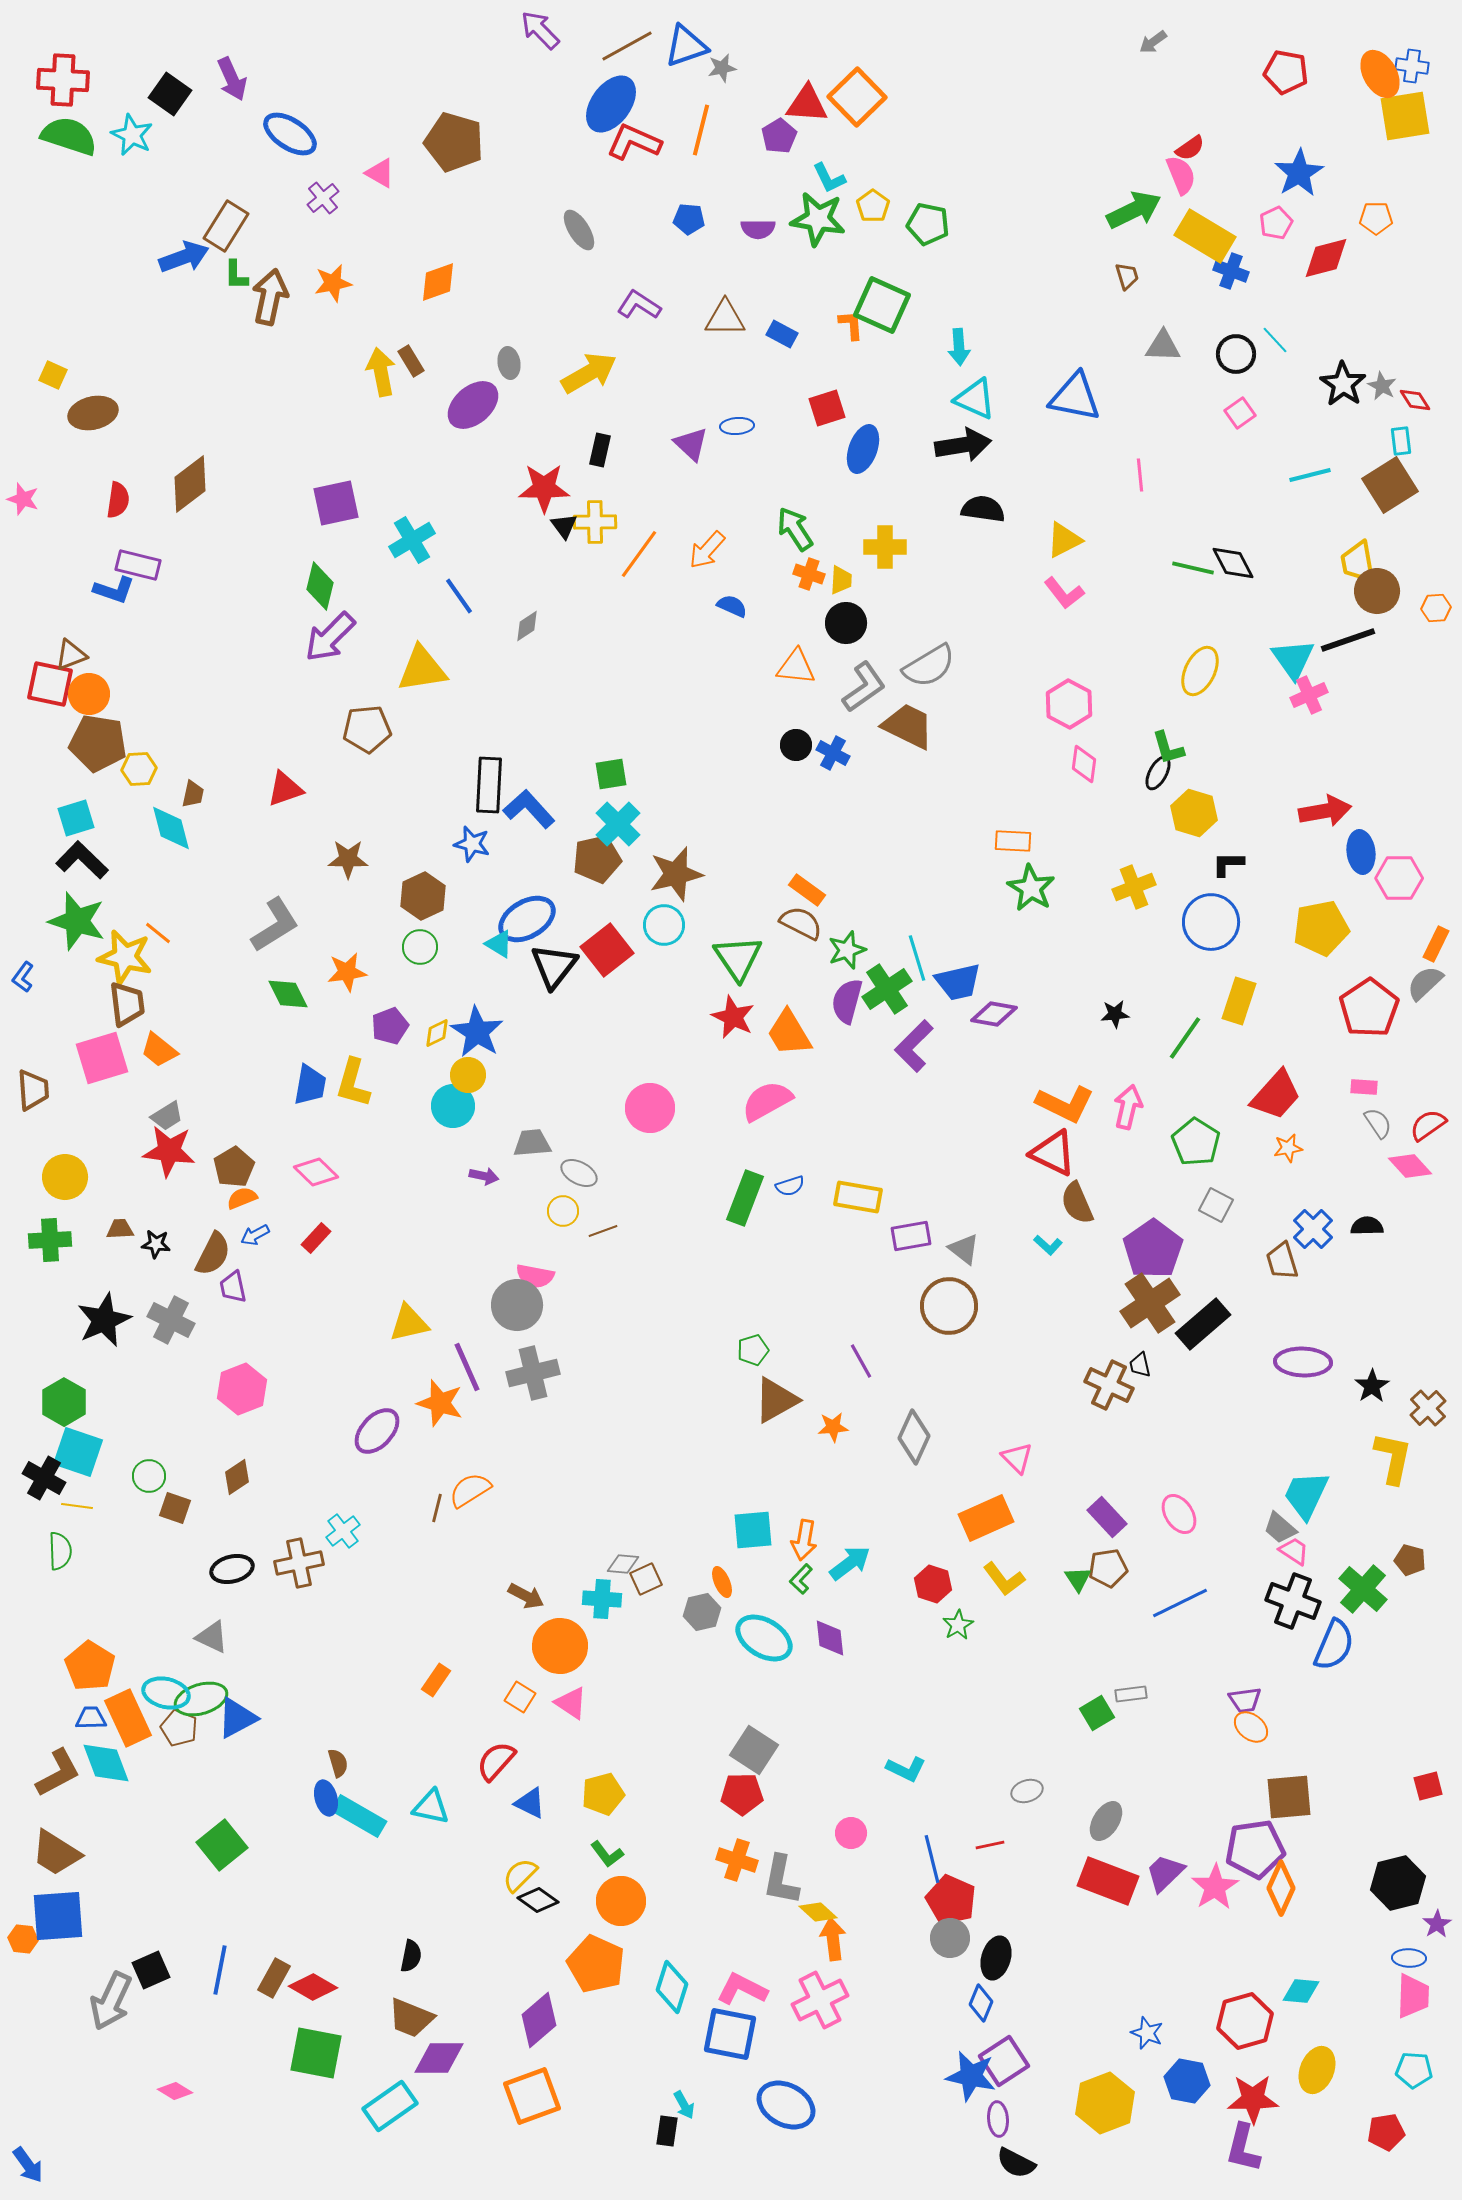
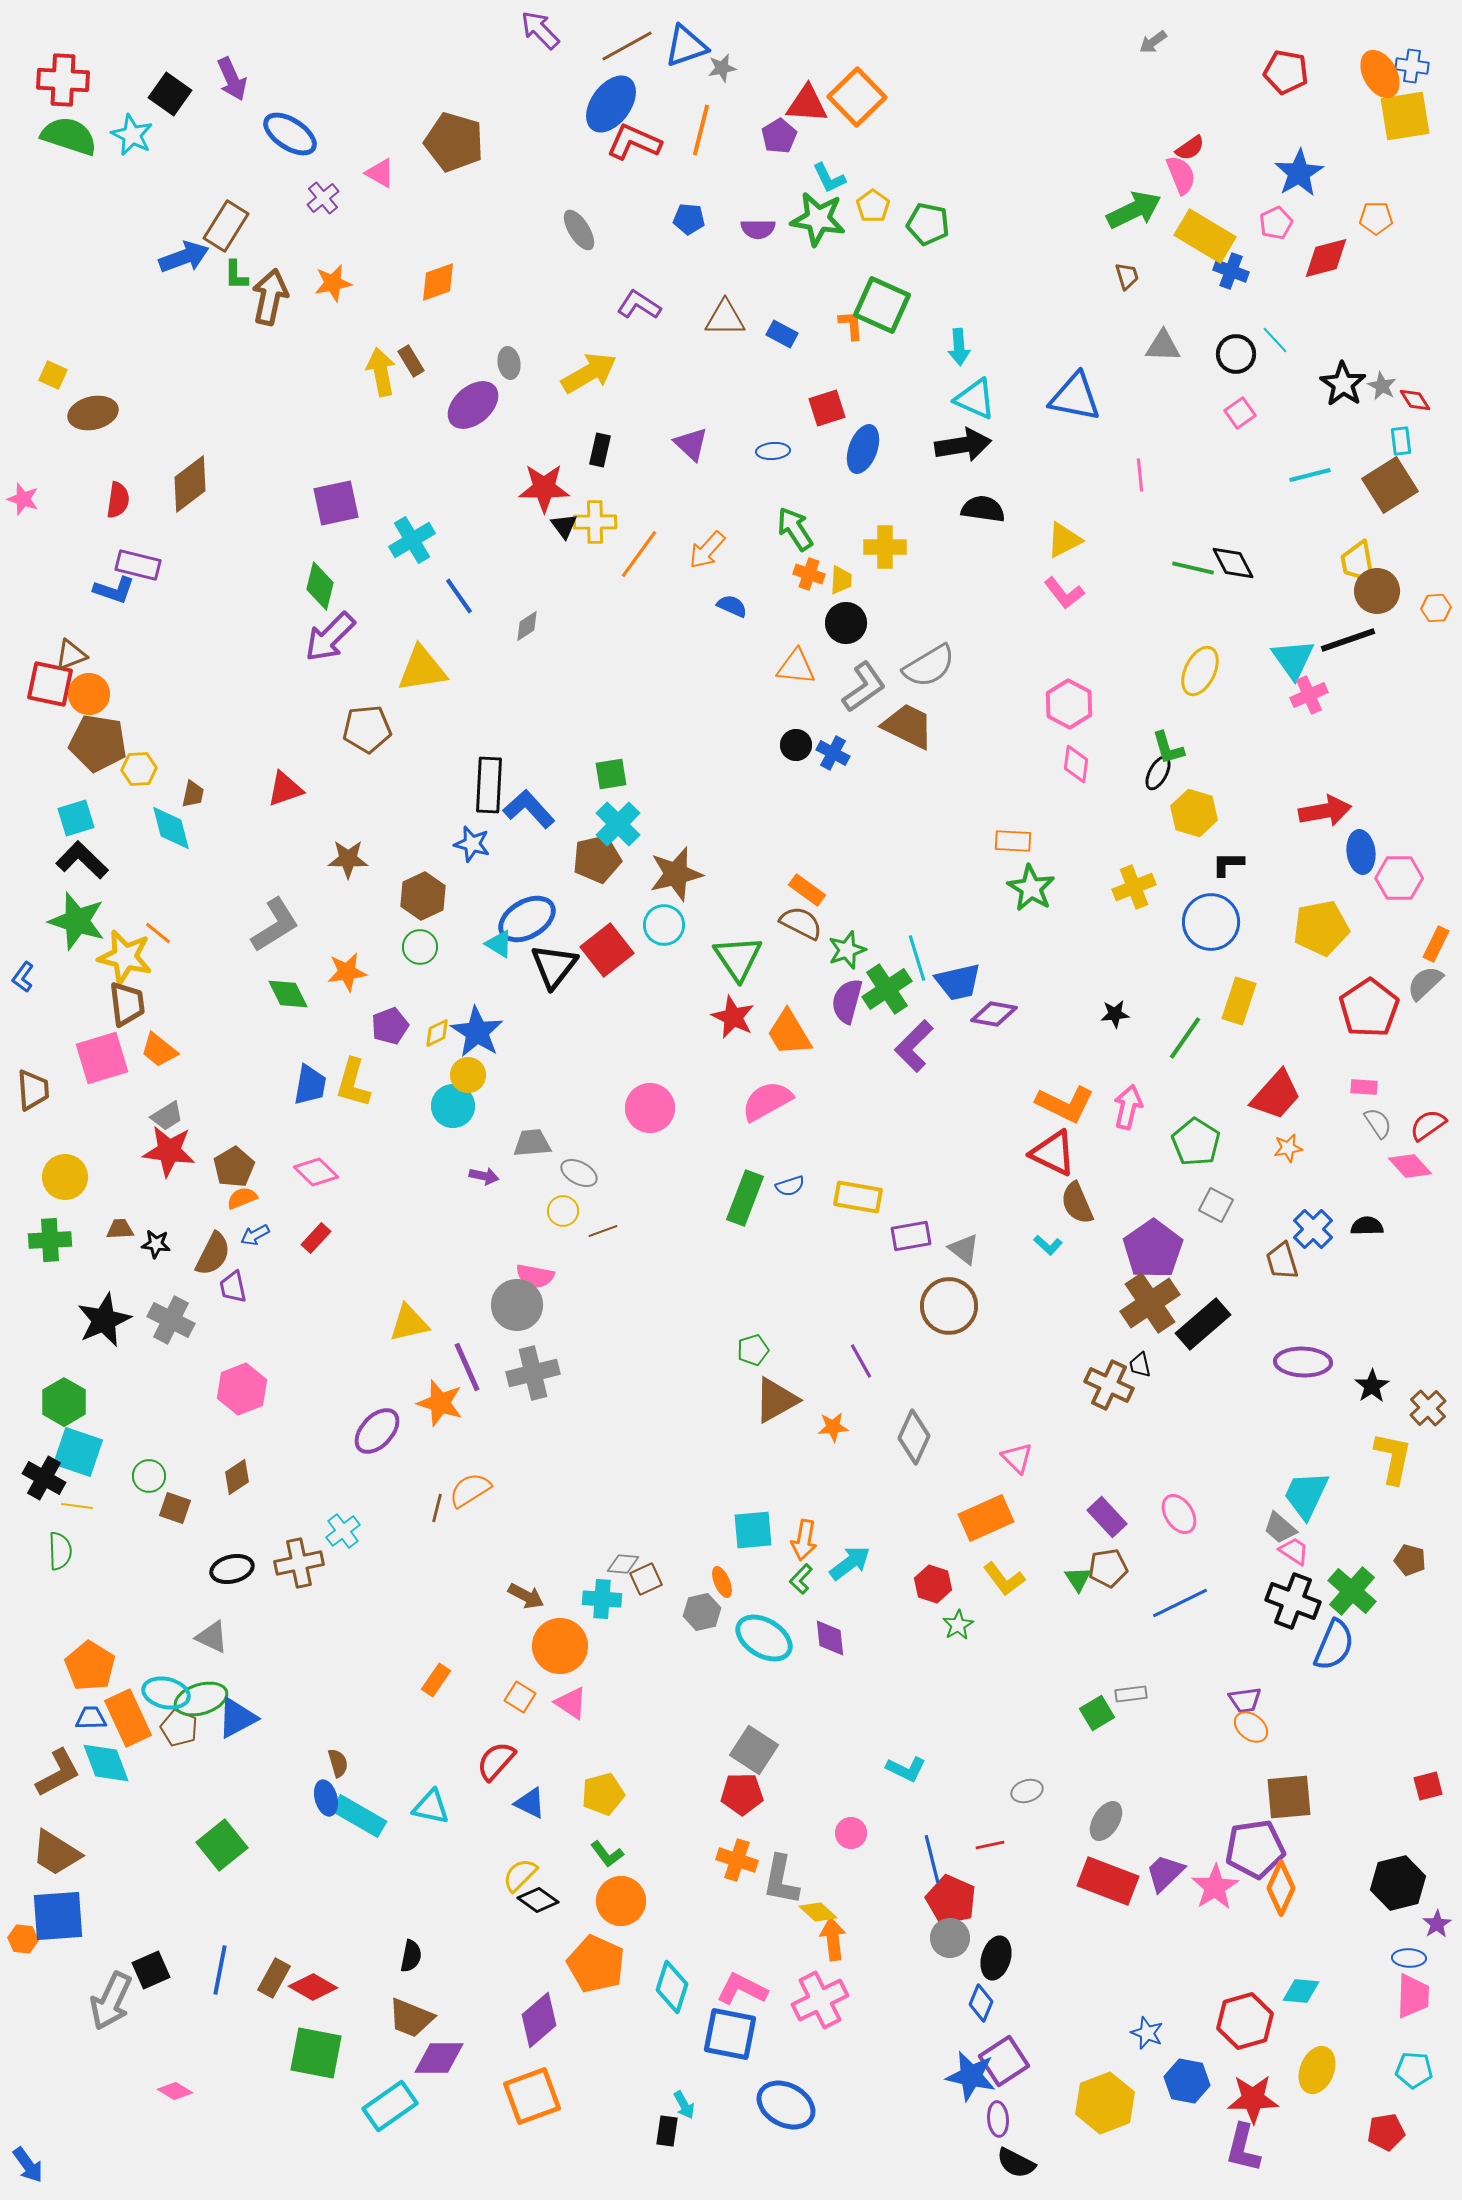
blue ellipse at (737, 426): moved 36 px right, 25 px down
pink diamond at (1084, 764): moved 8 px left
green cross at (1363, 1589): moved 11 px left, 2 px down
